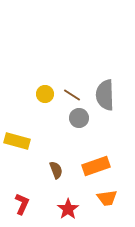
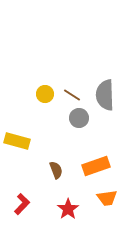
red L-shape: rotated 20 degrees clockwise
